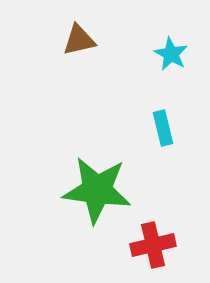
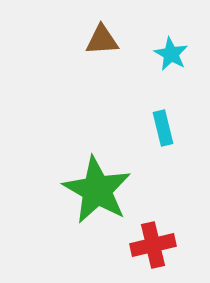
brown triangle: moved 23 px right; rotated 9 degrees clockwise
green star: rotated 22 degrees clockwise
